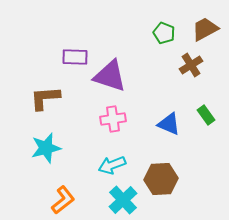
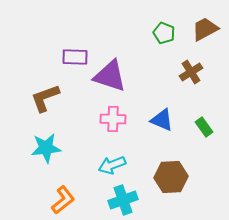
brown cross: moved 7 px down
brown L-shape: rotated 16 degrees counterclockwise
green rectangle: moved 2 px left, 12 px down
pink cross: rotated 10 degrees clockwise
blue triangle: moved 7 px left, 4 px up
cyan star: rotated 8 degrees clockwise
brown hexagon: moved 10 px right, 2 px up
cyan cross: rotated 24 degrees clockwise
